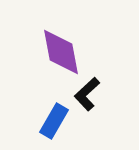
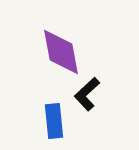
blue rectangle: rotated 36 degrees counterclockwise
